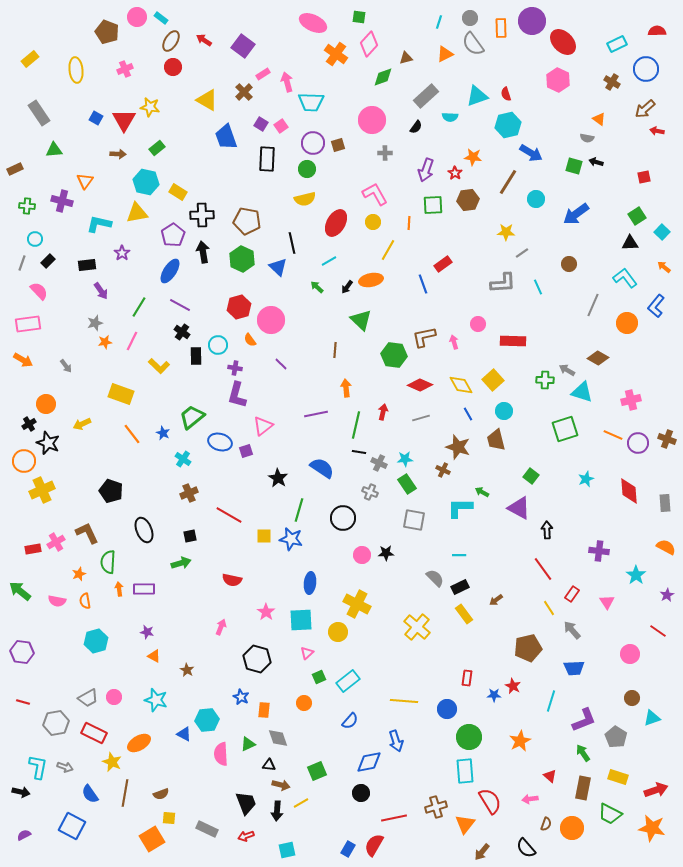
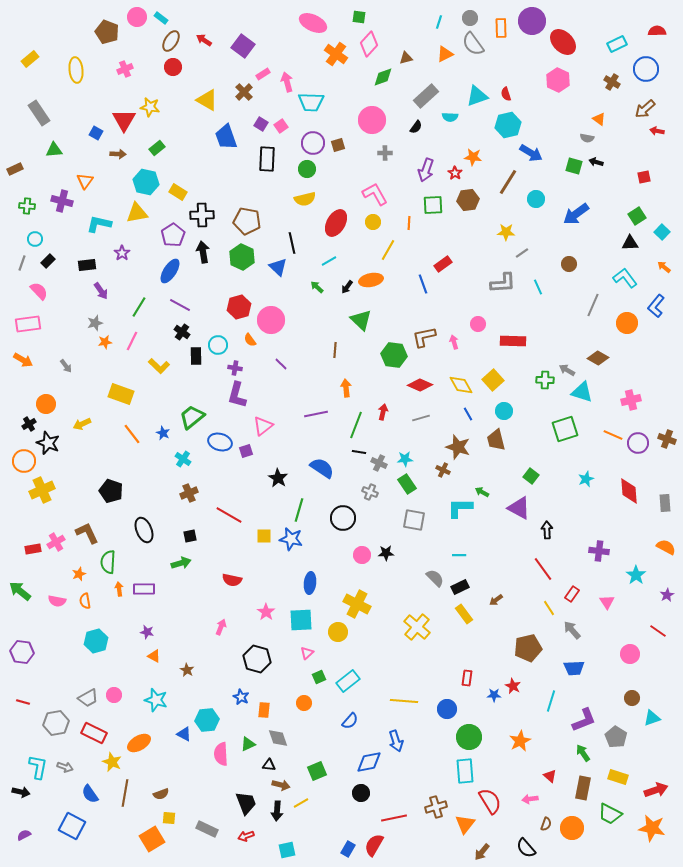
blue square at (96, 118): moved 15 px down
green hexagon at (242, 259): moved 2 px up
green line at (356, 425): rotated 8 degrees clockwise
pink circle at (114, 697): moved 2 px up
